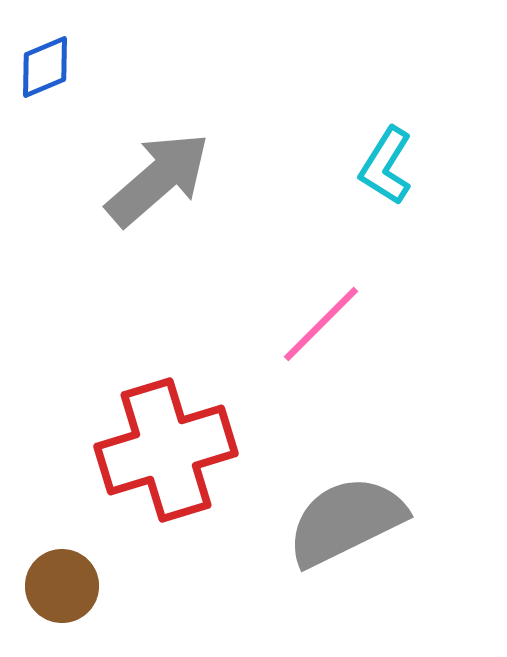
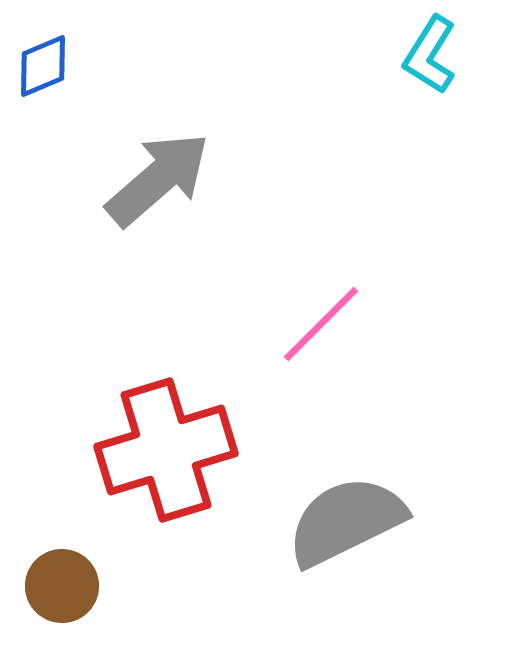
blue diamond: moved 2 px left, 1 px up
cyan L-shape: moved 44 px right, 111 px up
